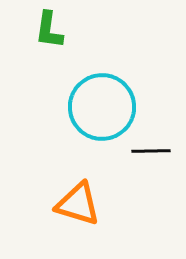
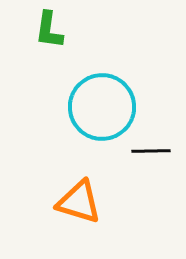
orange triangle: moved 1 px right, 2 px up
